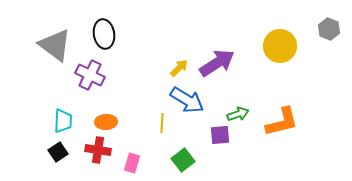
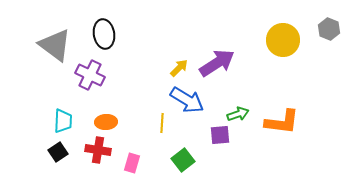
yellow circle: moved 3 px right, 6 px up
orange L-shape: rotated 21 degrees clockwise
